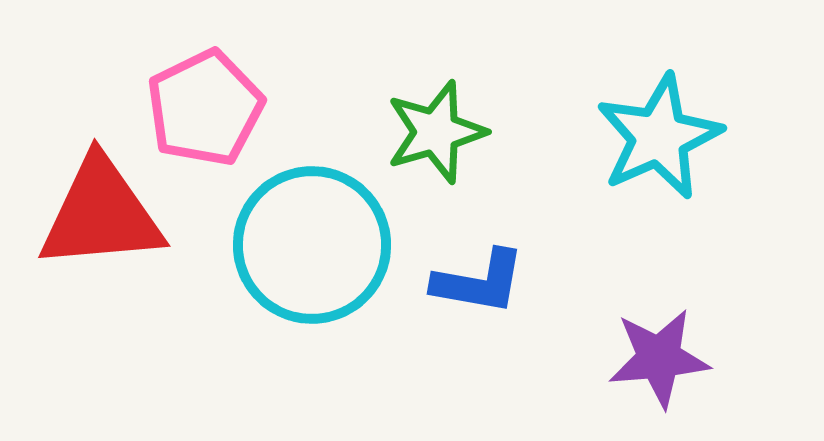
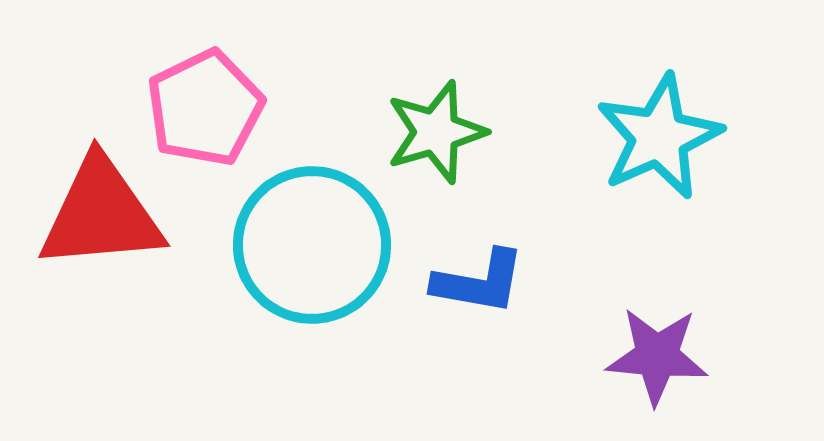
purple star: moved 2 px left, 2 px up; rotated 10 degrees clockwise
